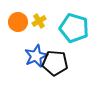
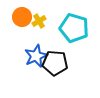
orange circle: moved 4 px right, 5 px up
